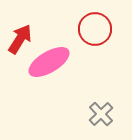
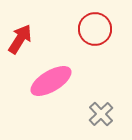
pink ellipse: moved 2 px right, 19 px down
